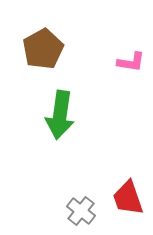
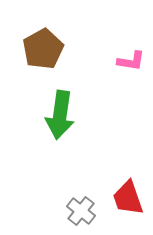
pink L-shape: moved 1 px up
